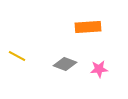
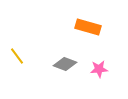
orange rectangle: rotated 20 degrees clockwise
yellow line: rotated 24 degrees clockwise
